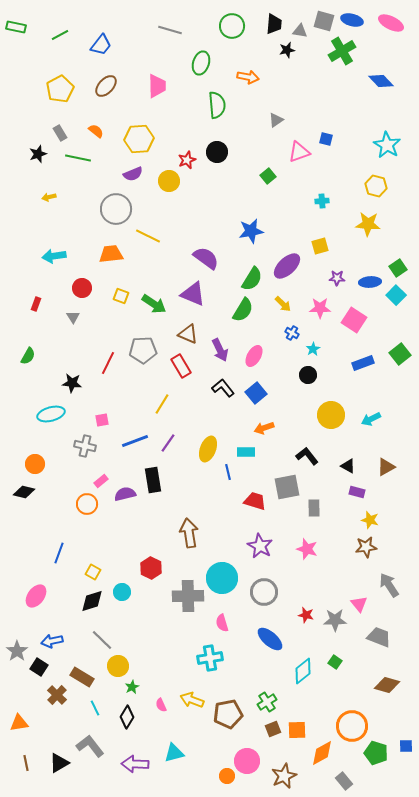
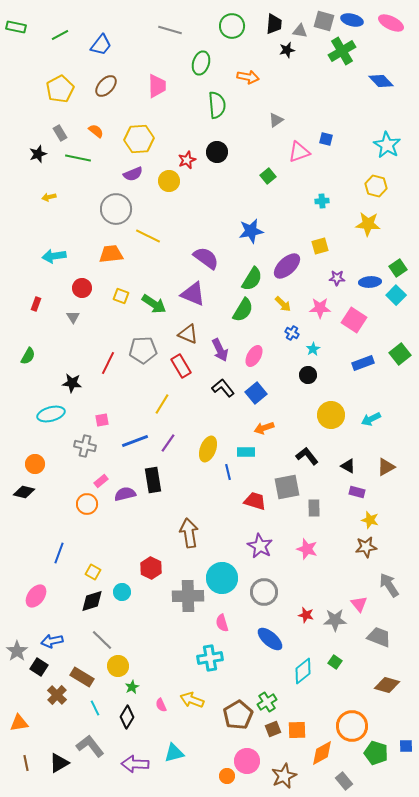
brown pentagon at (228, 714): moved 10 px right, 1 px down; rotated 20 degrees counterclockwise
